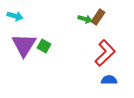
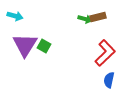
brown rectangle: rotated 42 degrees clockwise
purple triangle: moved 1 px right
blue semicircle: rotated 77 degrees counterclockwise
